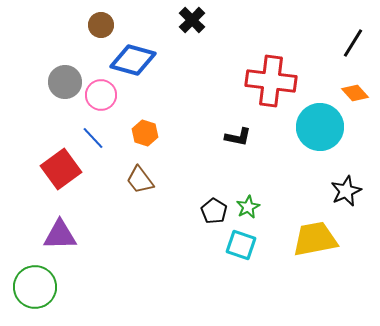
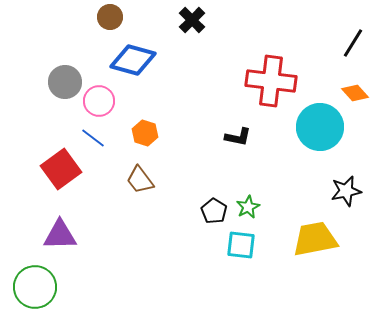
brown circle: moved 9 px right, 8 px up
pink circle: moved 2 px left, 6 px down
blue line: rotated 10 degrees counterclockwise
black star: rotated 12 degrees clockwise
cyan square: rotated 12 degrees counterclockwise
